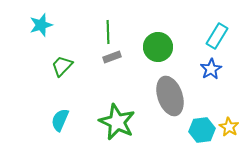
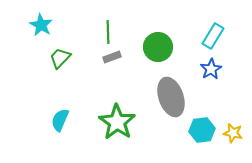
cyan star: rotated 25 degrees counterclockwise
cyan rectangle: moved 4 px left
green trapezoid: moved 2 px left, 8 px up
gray ellipse: moved 1 px right, 1 px down
green star: rotated 9 degrees clockwise
yellow star: moved 4 px right, 6 px down; rotated 18 degrees counterclockwise
